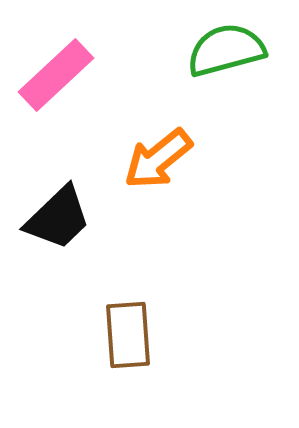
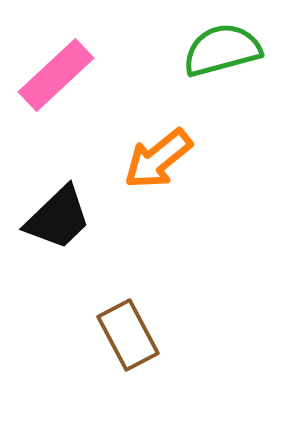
green semicircle: moved 4 px left
brown rectangle: rotated 24 degrees counterclockwise
